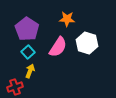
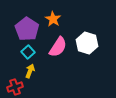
orange star: moved 14 px left; rotated 28 degrees clockwise
